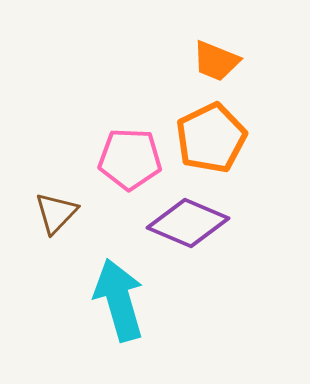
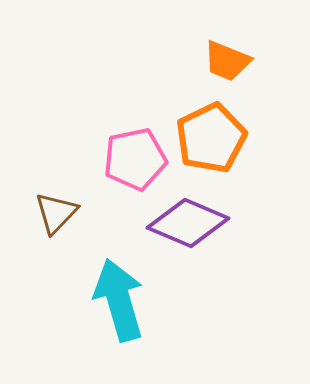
orange trapezoid: moved 11 px right
pink pentagon: moved 5 px right; rotated 14 degrees counterclockwise
